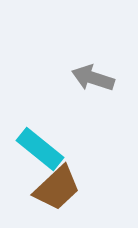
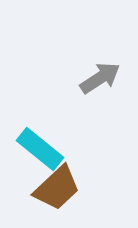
gray arrow: moved 7 px right; rotated 129 degrees clockwise
